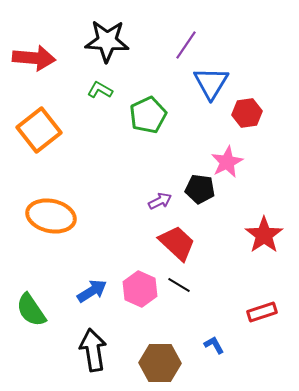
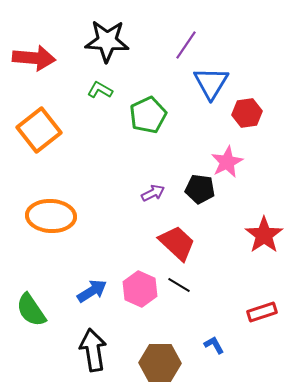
purple arrow: moved 7 px left, 8 px up
orange ellipse: rotated 9 degrees counterclockwise
